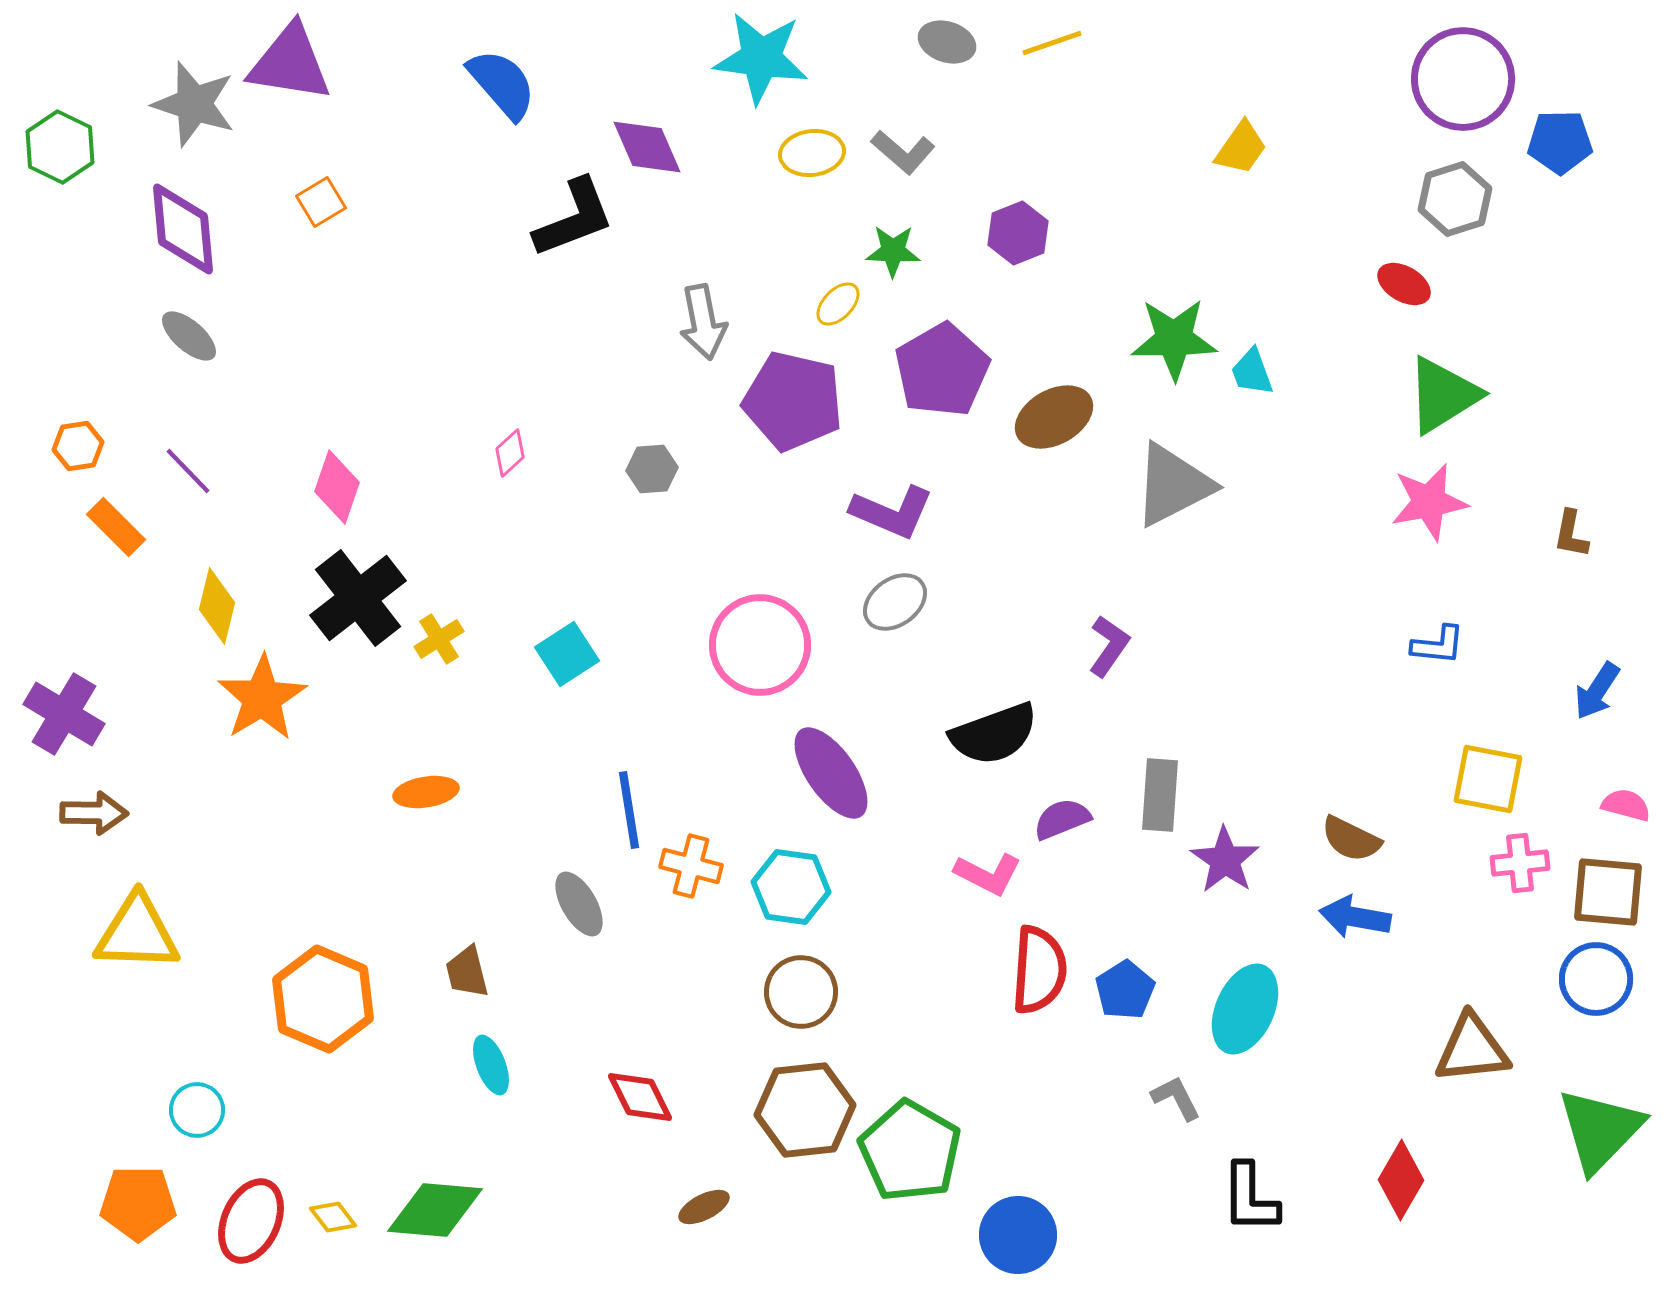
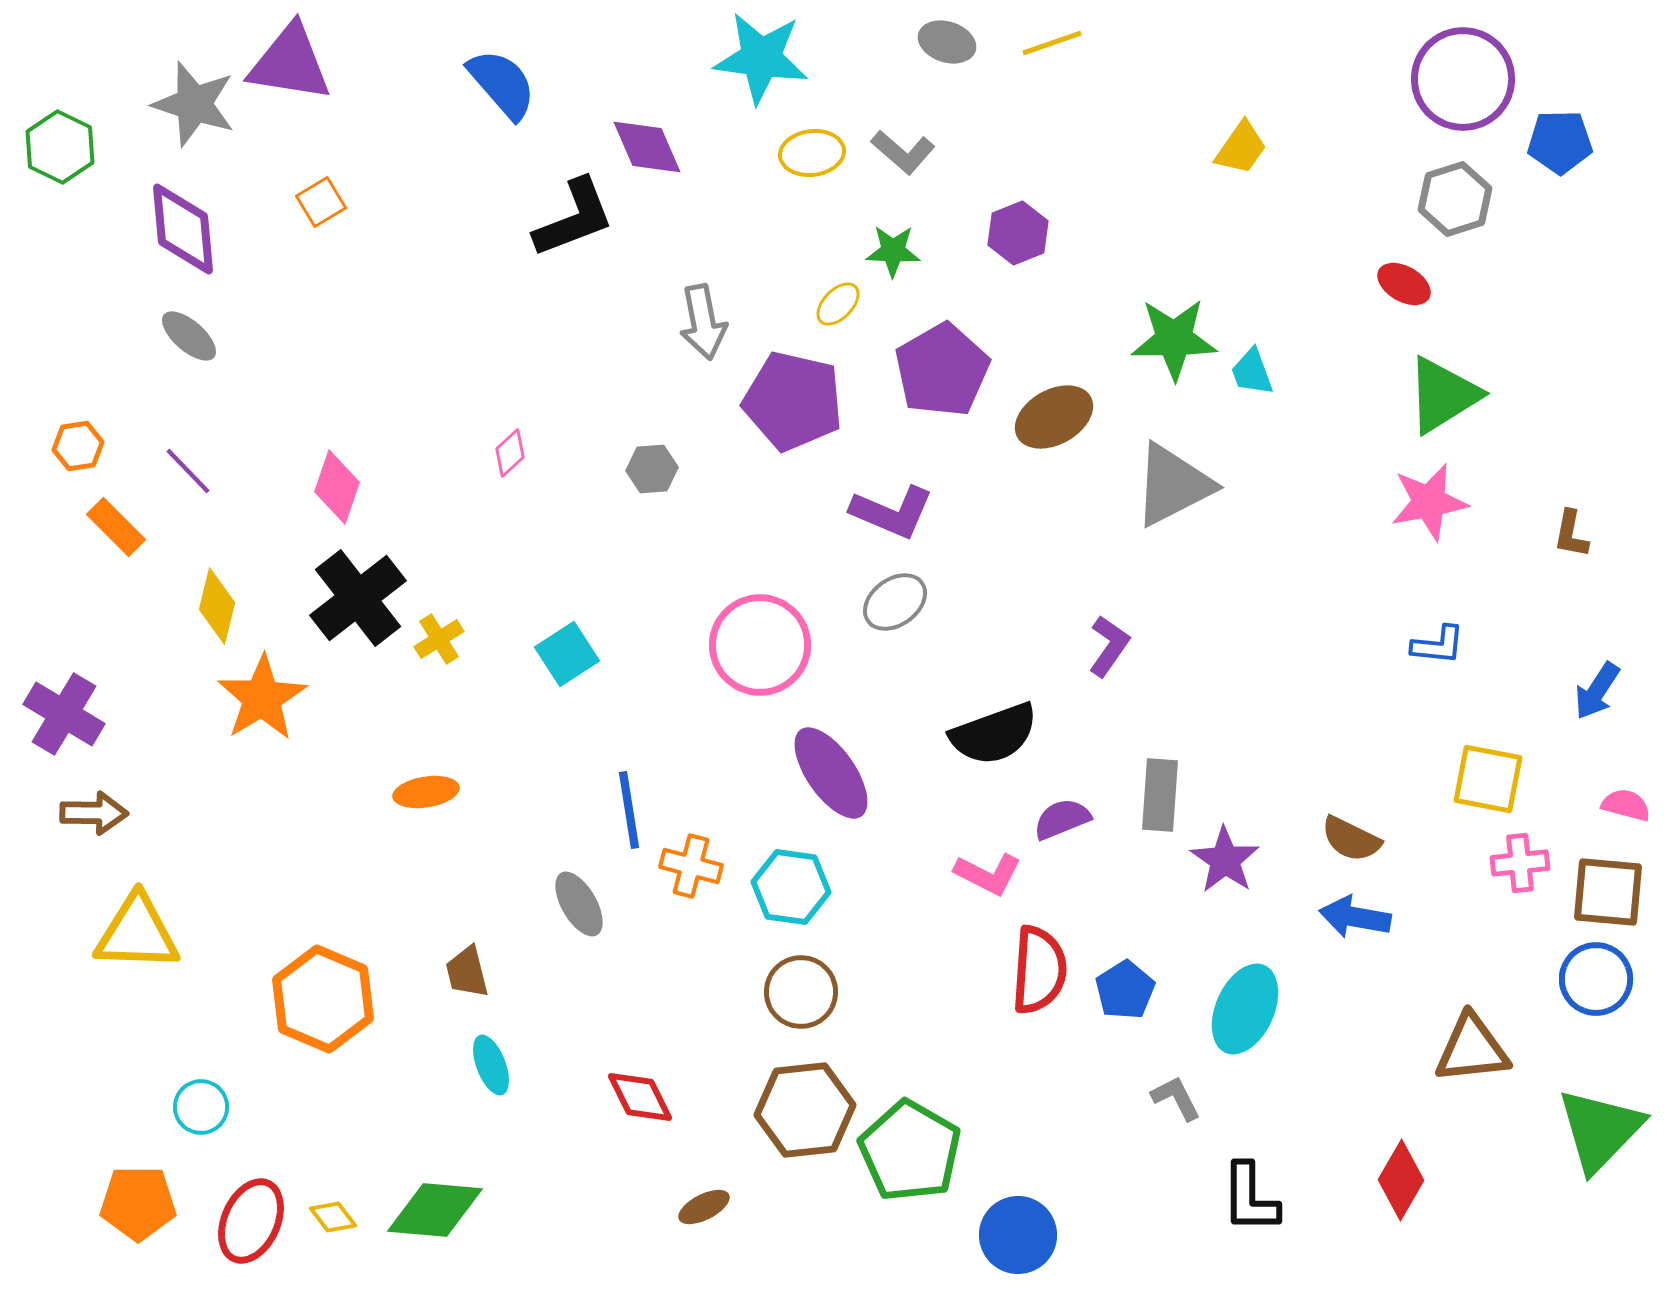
cyan circle at (197, 1110): moved 4 px right, 3 px up
